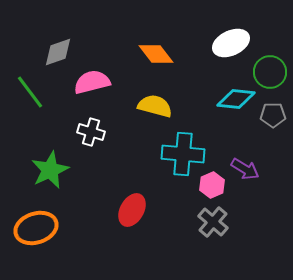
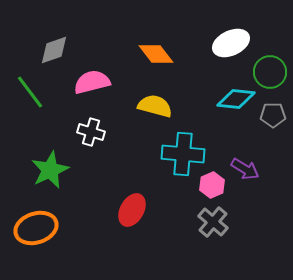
gray diamond: moved 4 px left, 2 px up
